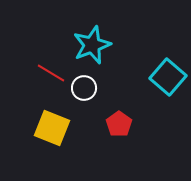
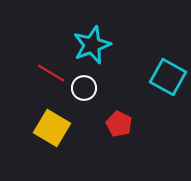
cyan square: rotated 12 degrees counterclockwise
red pentagon: rotated 10 degrees counterclockwise
yellow square: rotated 9 degrees clockwise
